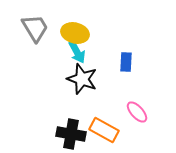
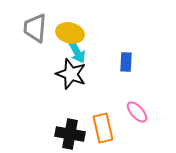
gray trapezoid: rotated 144 degrees counterclockwise
yellow ellipse: moved 5 px left
black star: moved 11 px left, 5 px up
orange rectangle: moved 1 px left, 2 px up; rotated 48 degrees clockwise
black cross: moved 1 px left
